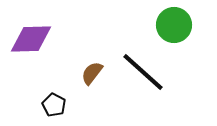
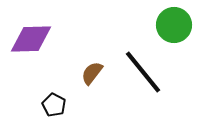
black line: rotated 9 degrees clockwise
